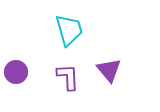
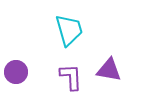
purple triangle: rotated 40 degrees counterclockwise
purple L-shape: moved 3 px right
